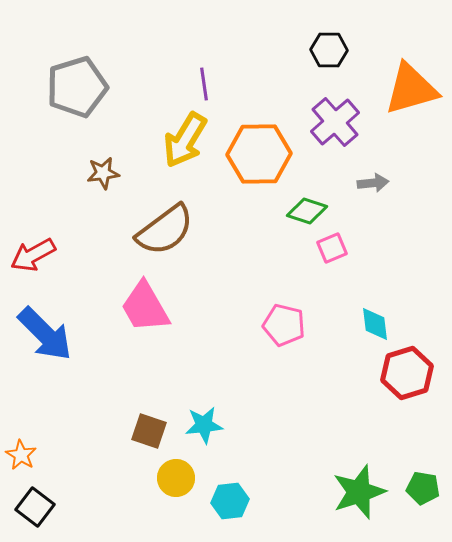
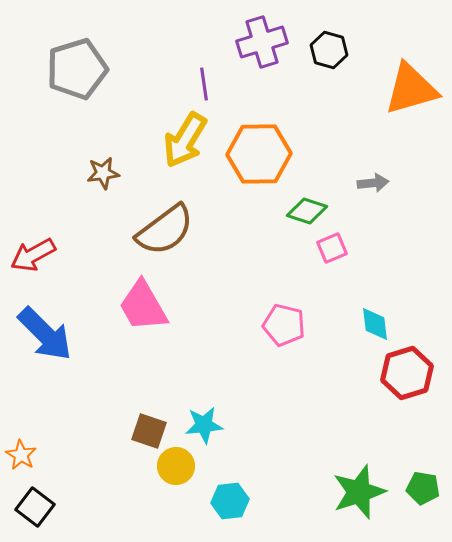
black hexagon: rotated 15 degrees clockwise
gray pentagon: moved 18 px up
purple cross: moved 73 px left, 80 px up; rotated 24 degrees clockwise
pink trapezoid: moved 2 px left, 1 px up
yellow circle: moved 12 px up
